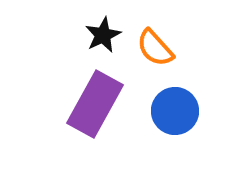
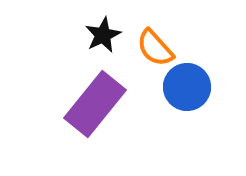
purple rectangle: rotated 10 degrees clockwise
blue circle: moved 12 px right, 24 px up
